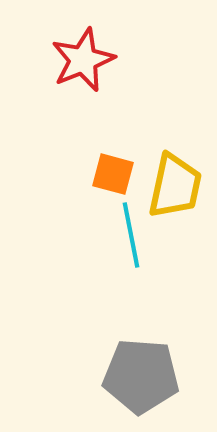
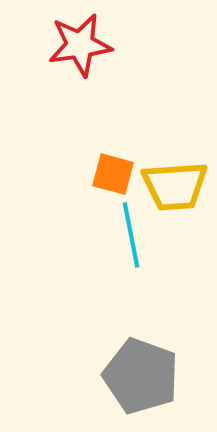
red star: moved 3 px left, 15 px up; rotated 14 degrees clockwise
yellow trapezoid: rotated 74 degrees clockwise
gray pentagon: rotated 16 degrees clockwise
